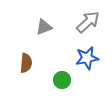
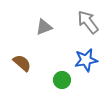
gray arrow: rotated 85 degrees counterclockwise
blue star: moved 1 px left, 2 px down
brown semicircle: moved 4 px left; rotated 54 degrees counterclockwise
